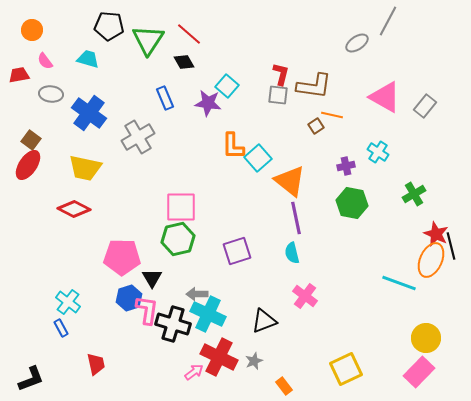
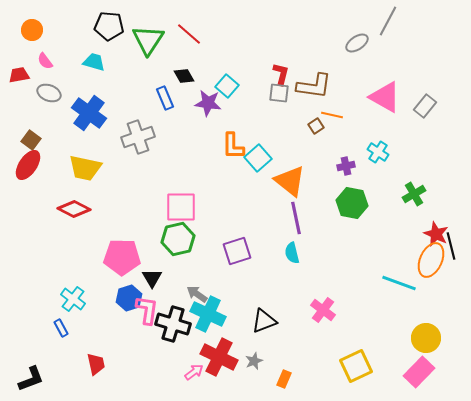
cyan trapezoid at (88, 59): moved 6 px right, 3 px down
black diamond at (184, 62): moved 14 px down
gray ellipse at (51, 94): moved 2 px left, 1 px up; rotated 15 degrees clockwise
gray square at (278, 95): moved 1 px right, 2 px up
gray cross at (138, 137): rotated 12 degrees clockwise
gray arrow at (197, 294): rotated 35 degrees clockwise
pink cross at (305, 296): moved 18 px right, 14 px down
cyan cross at (68, 302): moved 5 px right, 3 px up
yellow square at (346, 369): moved 10 px right, 3 px up
orange rectangle at (284, 386): moved 7 px up; rotated 60 degrees clockwise
